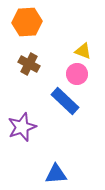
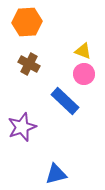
pink circle: moved 7 px right
blue triangle: rotated 10 degrees counterclockwise
